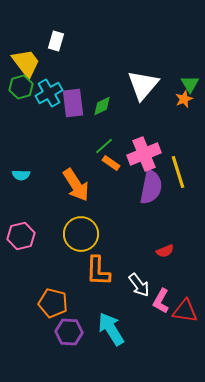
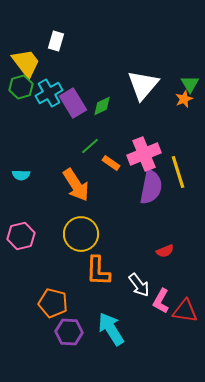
purple rectangle: rotated 24 degrees counterclockwise
green line: moved 14 px left
